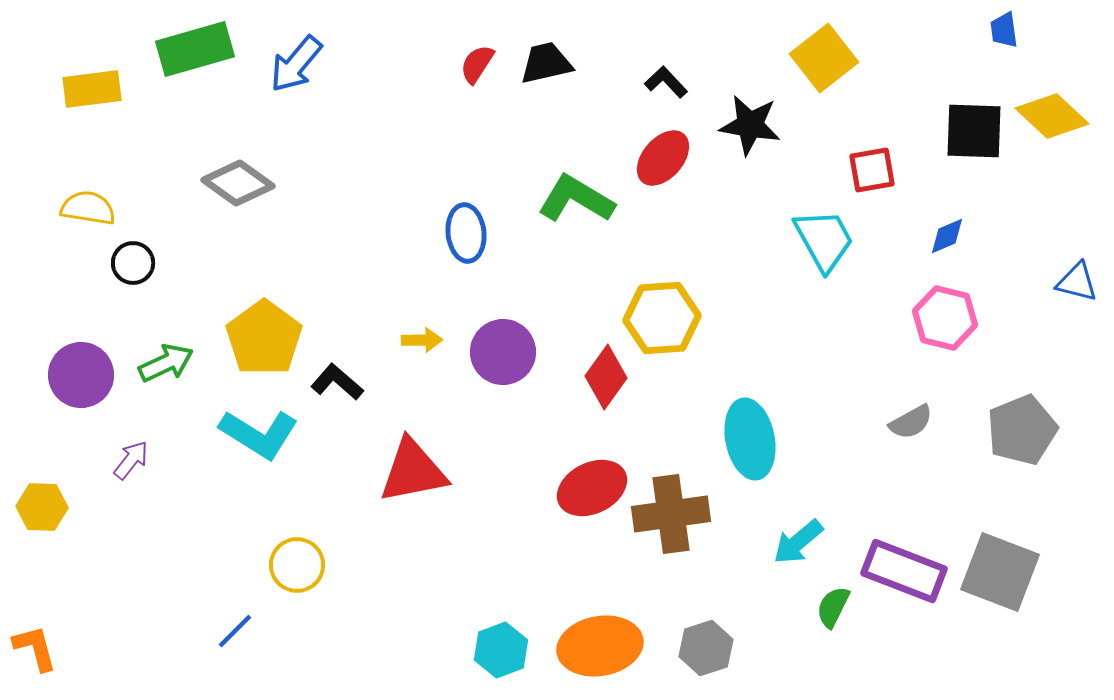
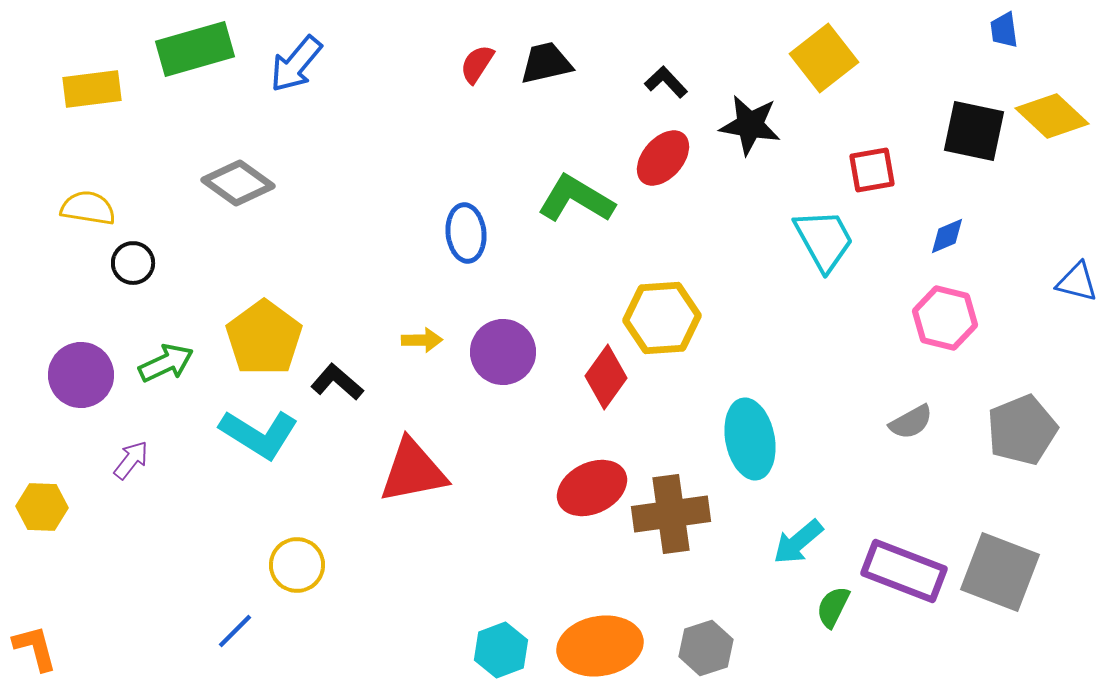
black square at (974, 131): rotated 10 degrees clockwise
